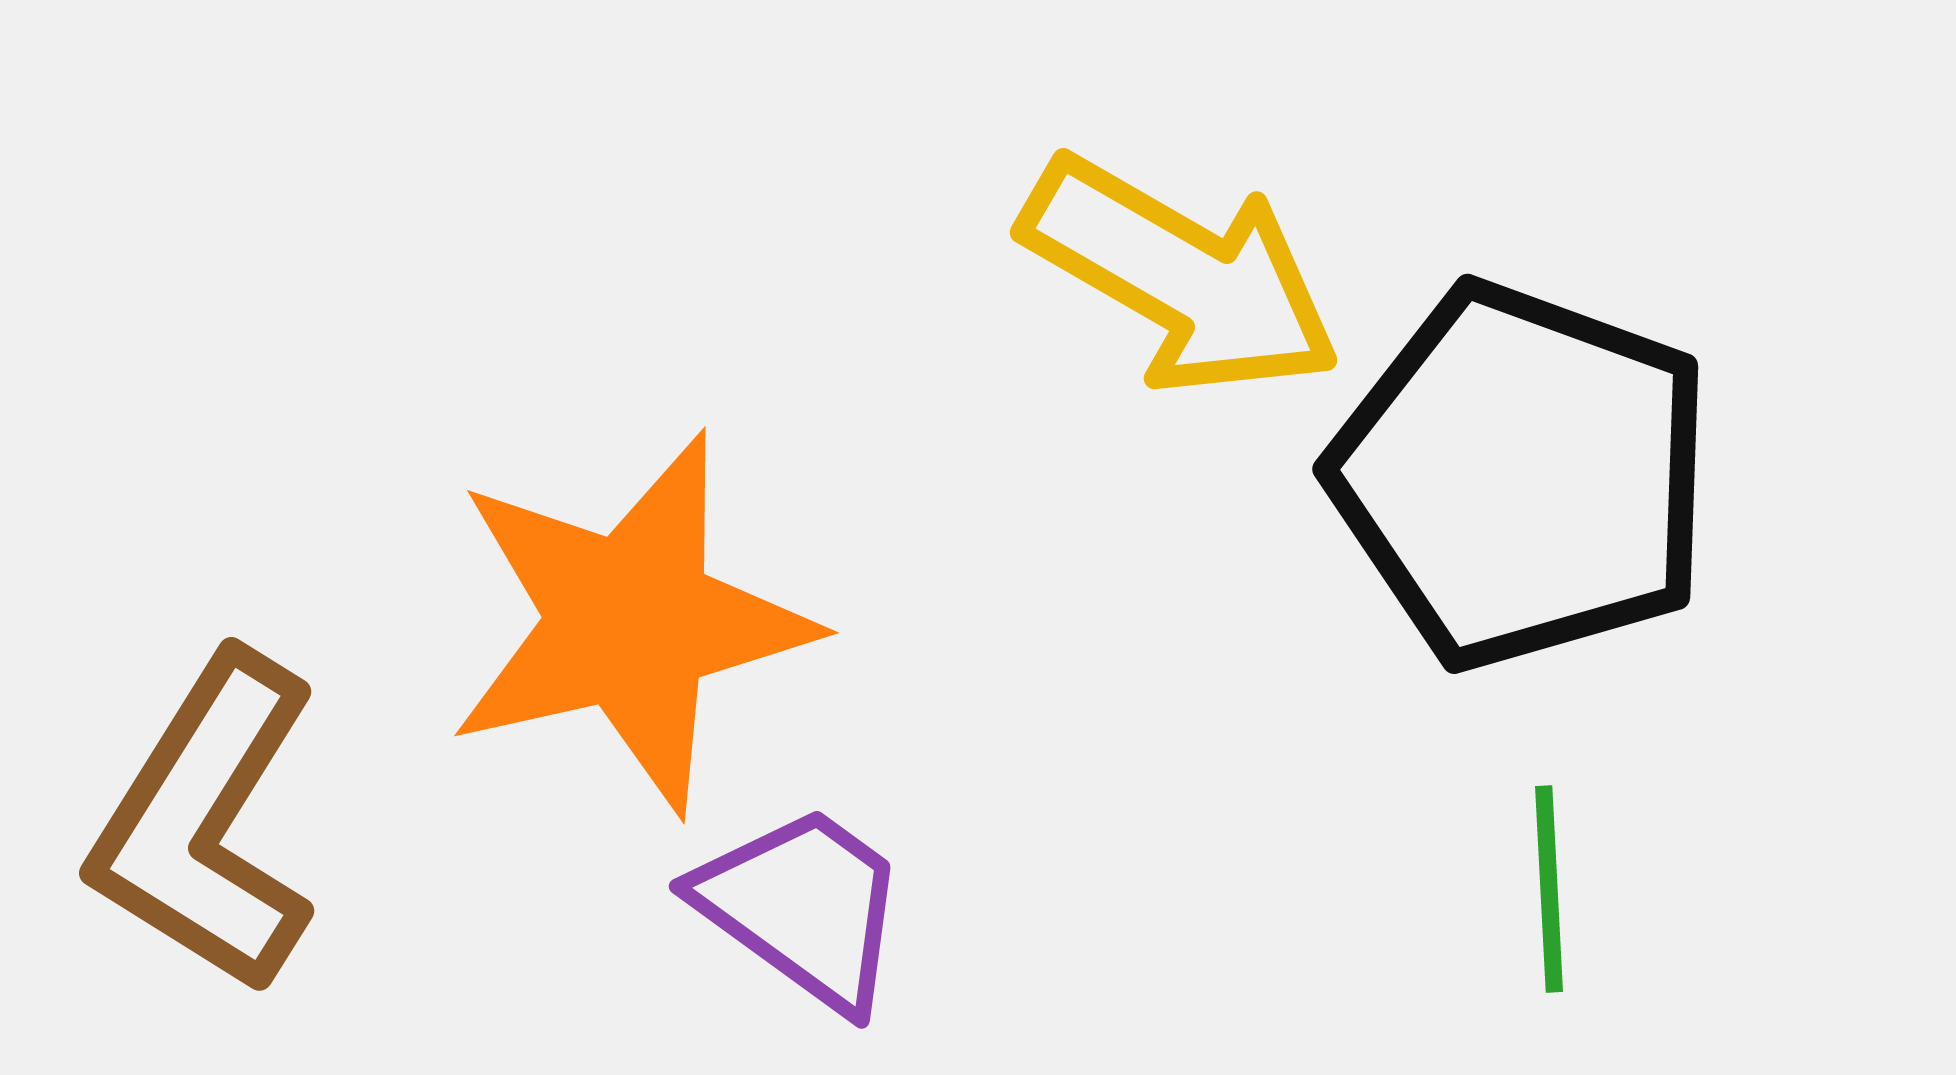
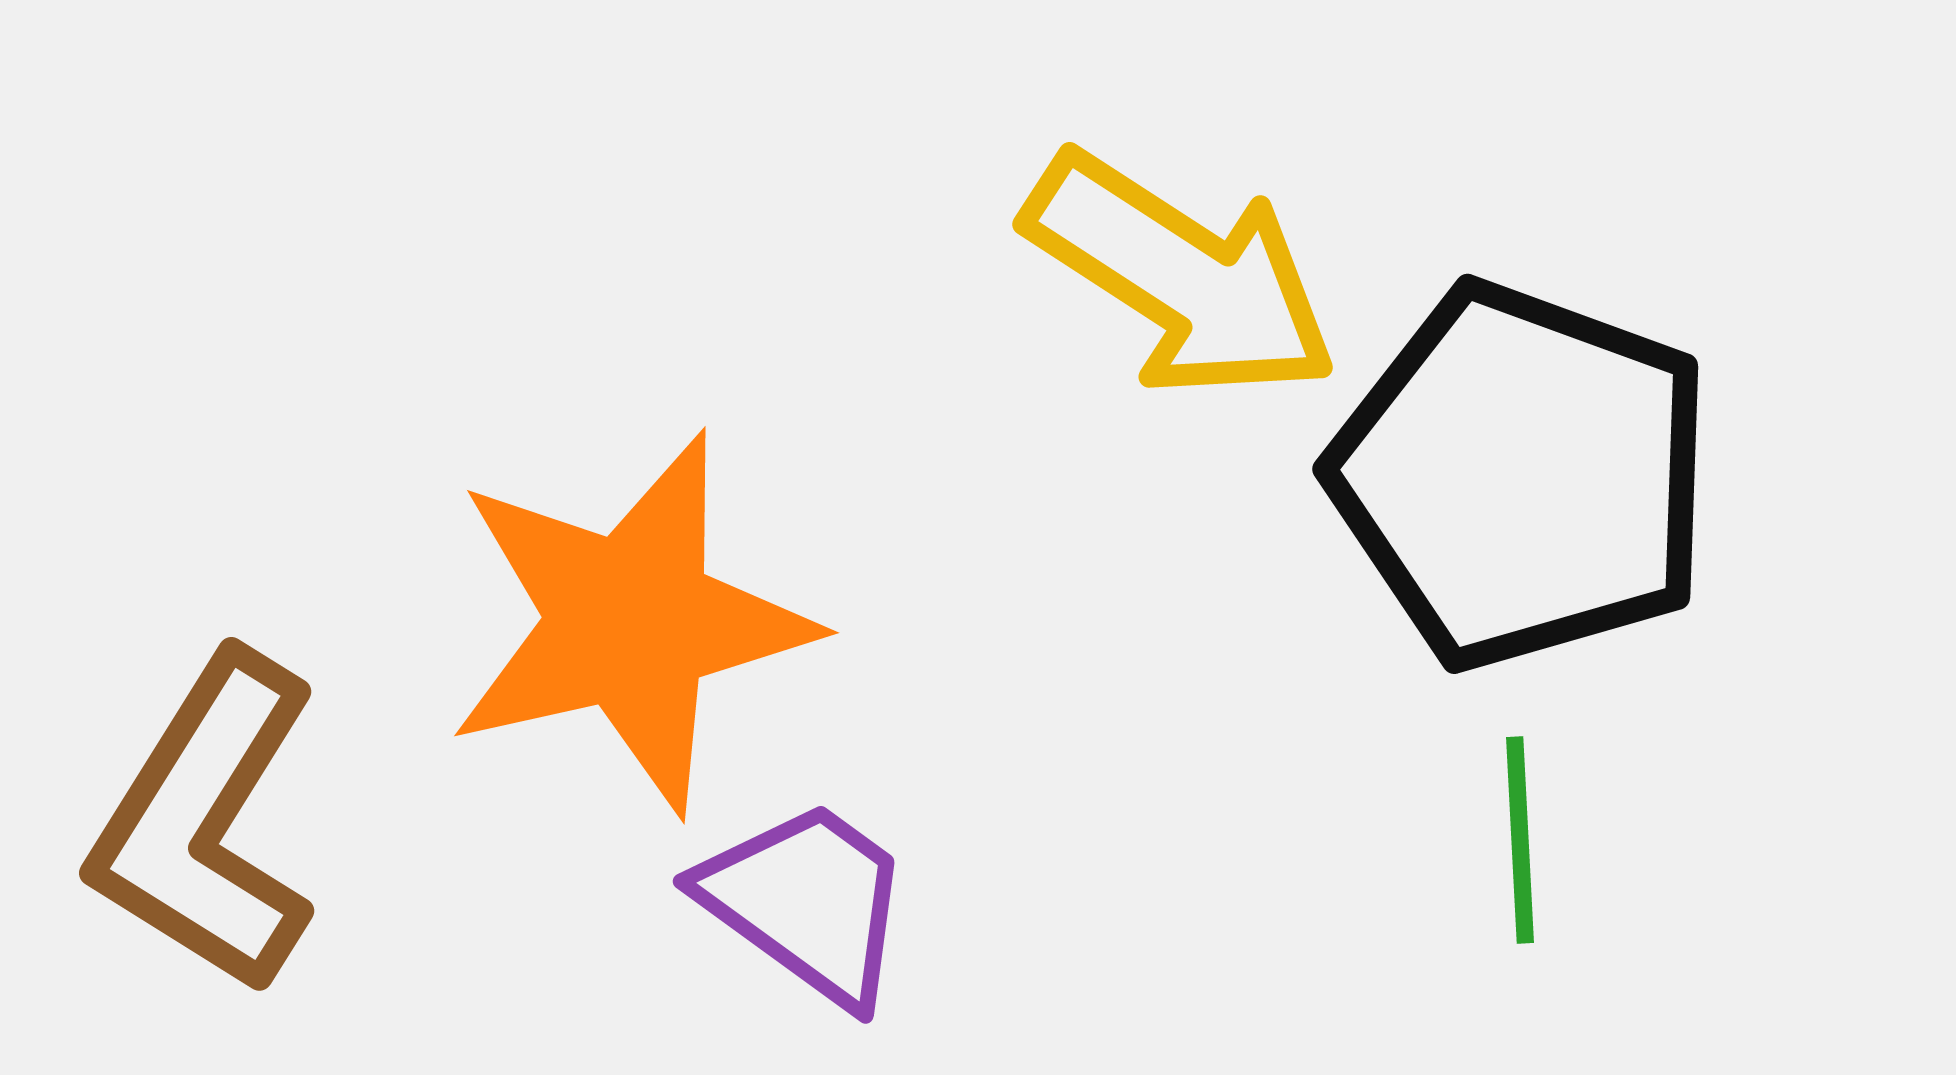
yellow arrow: rotated 3 degrees clockwise
green line: moved 29 px left, 49 px up
purple trapezoid: moved 4 px right, 5 px up
